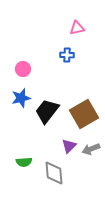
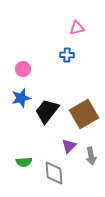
gray arrow: moved 7 px down; rotated 78 degrees counterclockwise
